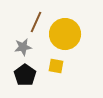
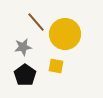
brown line: rotated 65 degrees counterclockwise
